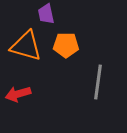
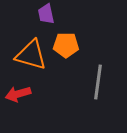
orange triangle: moved 5 px right, 9 px down
